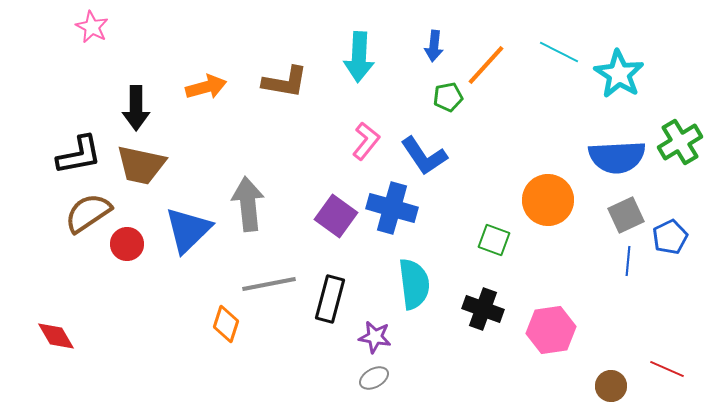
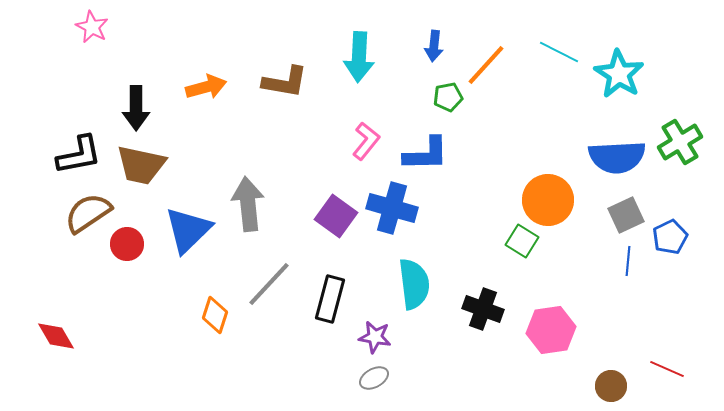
blue L-shape: moved 2 px right, 2 px up; rotated 57 degrees counterclockwise
green square: moved 28 px right, 1 px down; rotated 12 degrees clockwise
gray line: rotated 36 degrees counterclockwise
orange diamond: moved 11 px left, 9 px up
